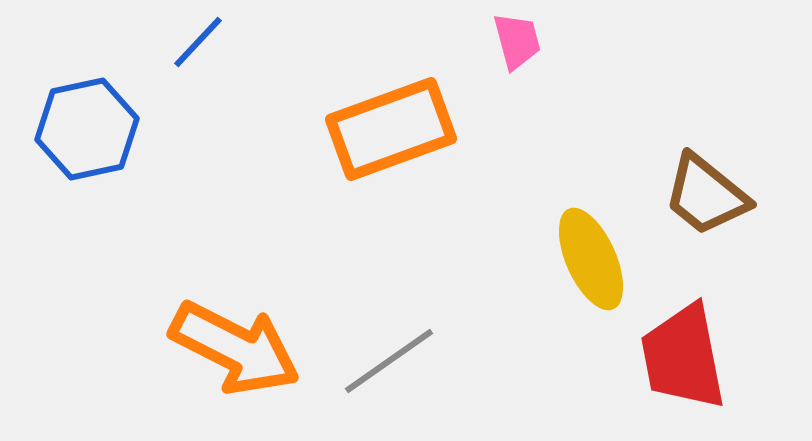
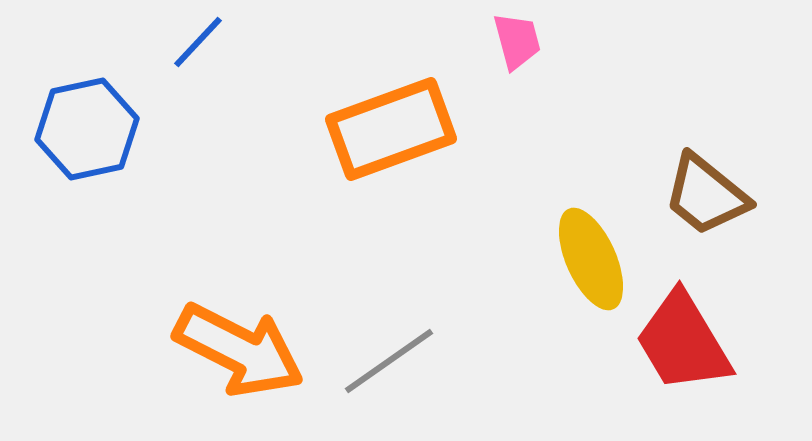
orange arrow: moved 4 px right, 2 px down
red trapezoid: moved 15 px up; rotated 20 degrees counterclockwise
